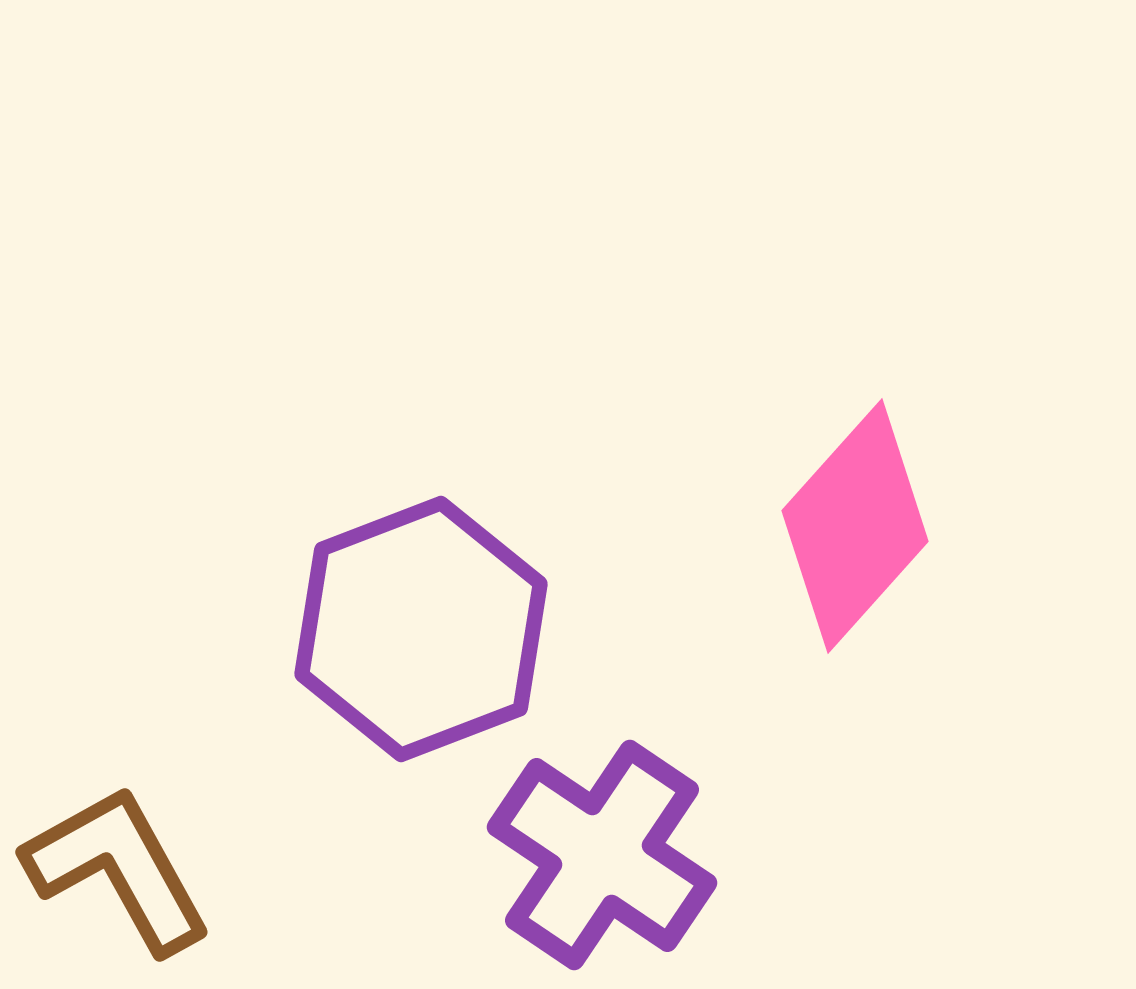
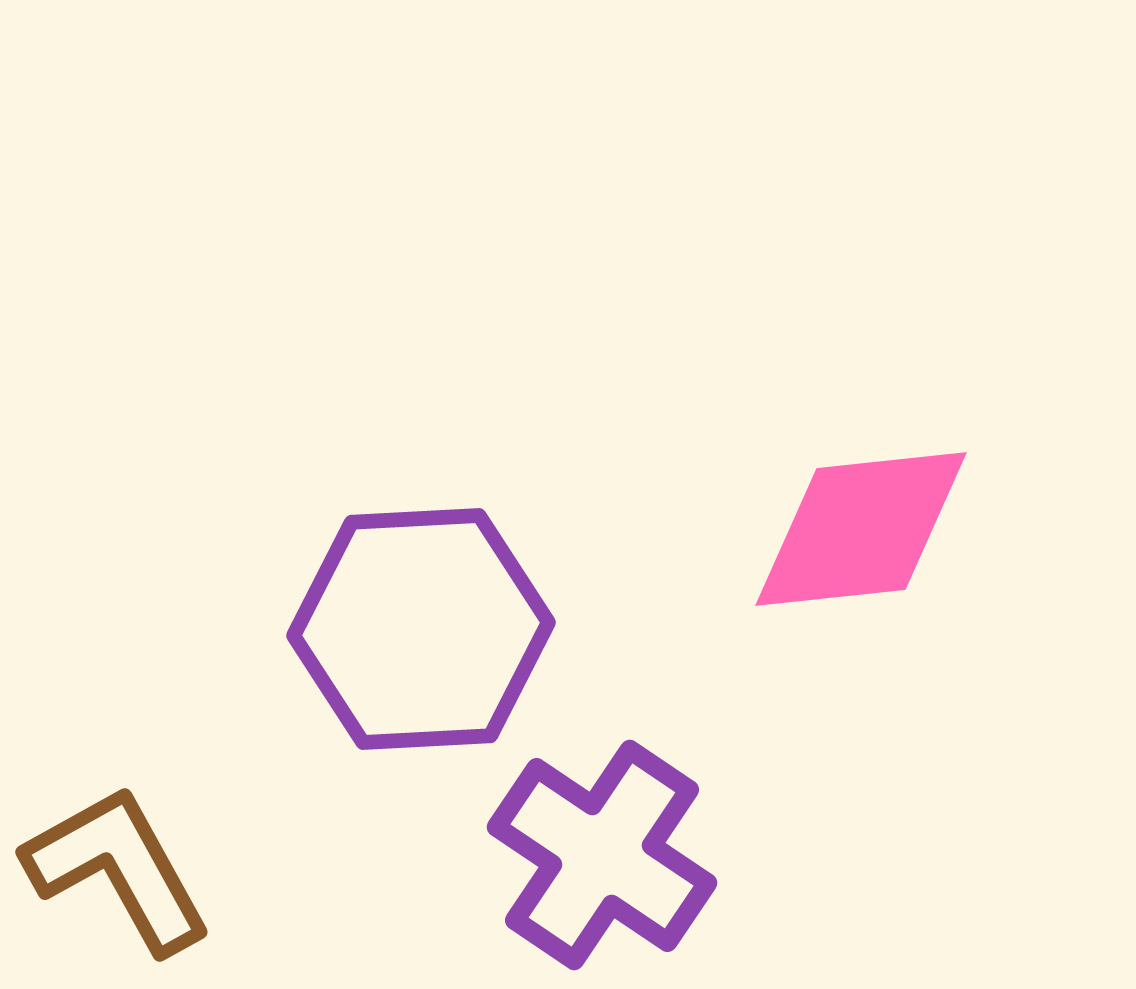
pink diamond: moved 6 px right, 3 px down; rotated 42 degrees clockwise
purple hexagon: rotated 18 degrees clockwise
